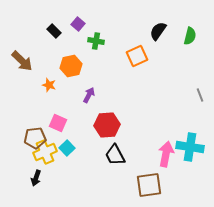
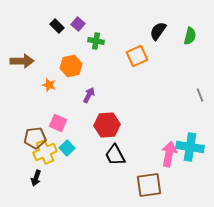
black rectangle: moved 3 px right, 5 px up
brown arrow: rotated 45 degrees counterclockwise
pink arrow: moved 3 px right
